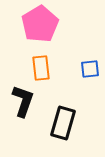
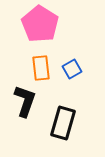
pink pentagon: rotated 9 degrees counterclockwise
blue square: moved 18 px left; rotated 24 degrees counterclockwise
black L-shape: moved 2 px right
